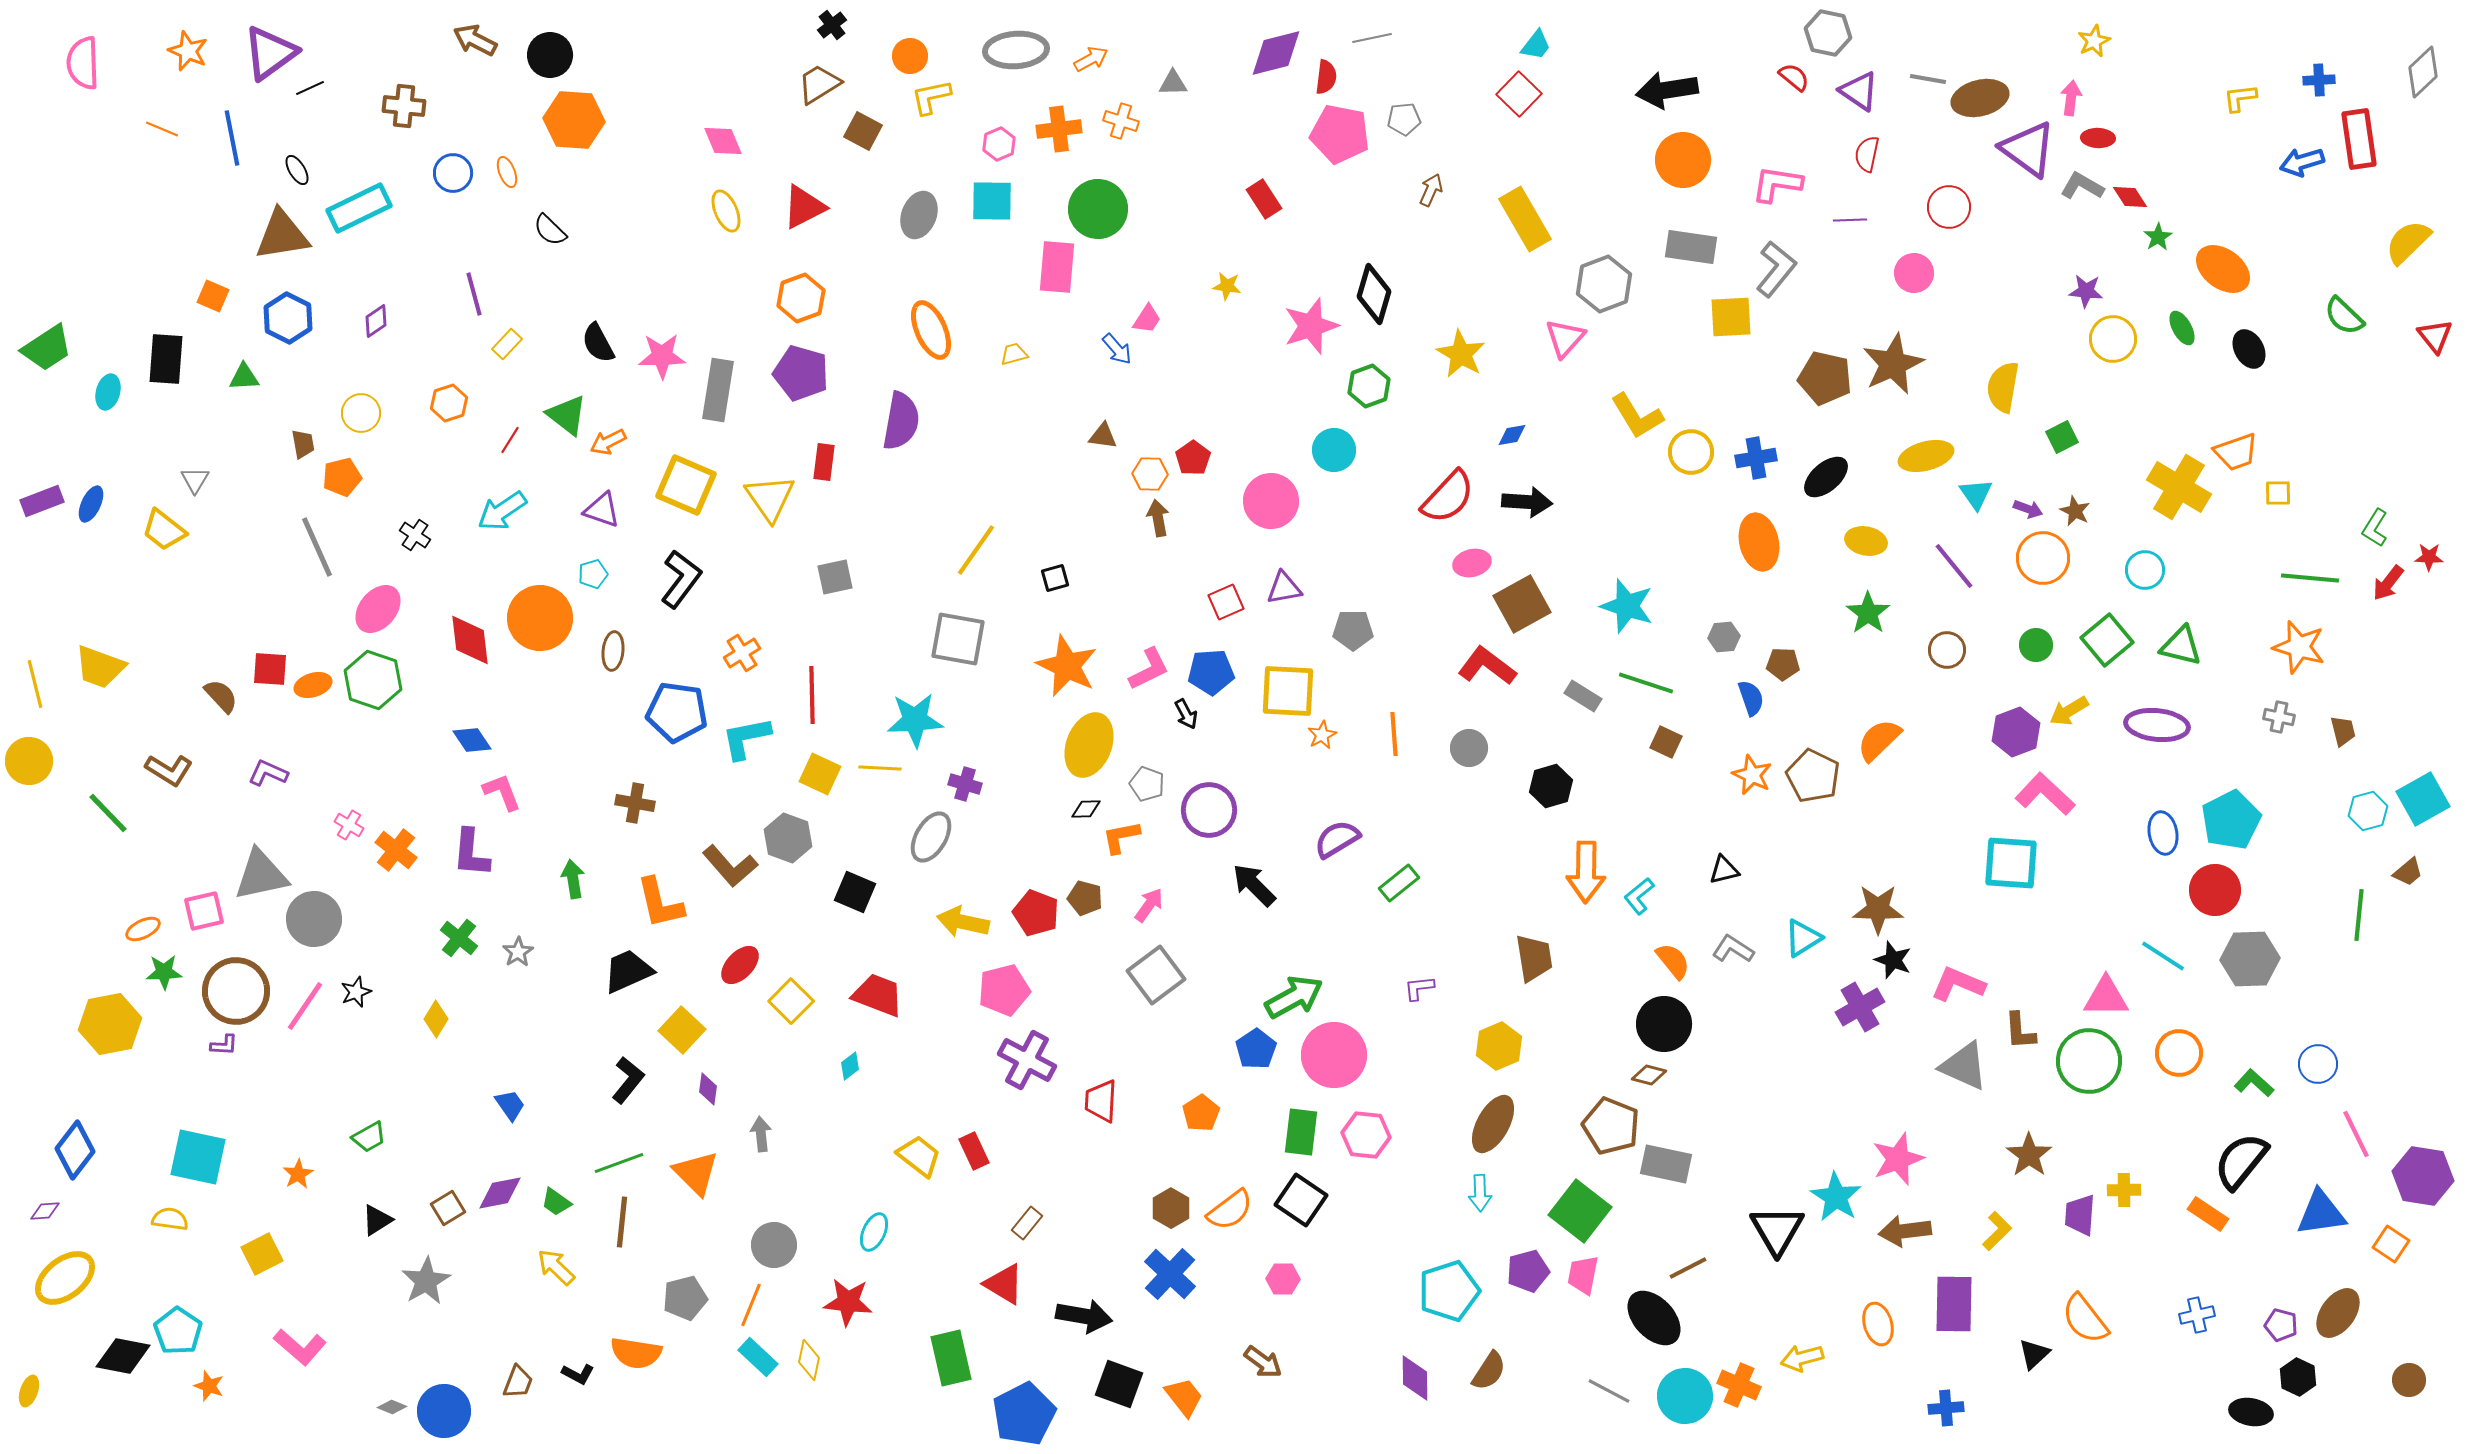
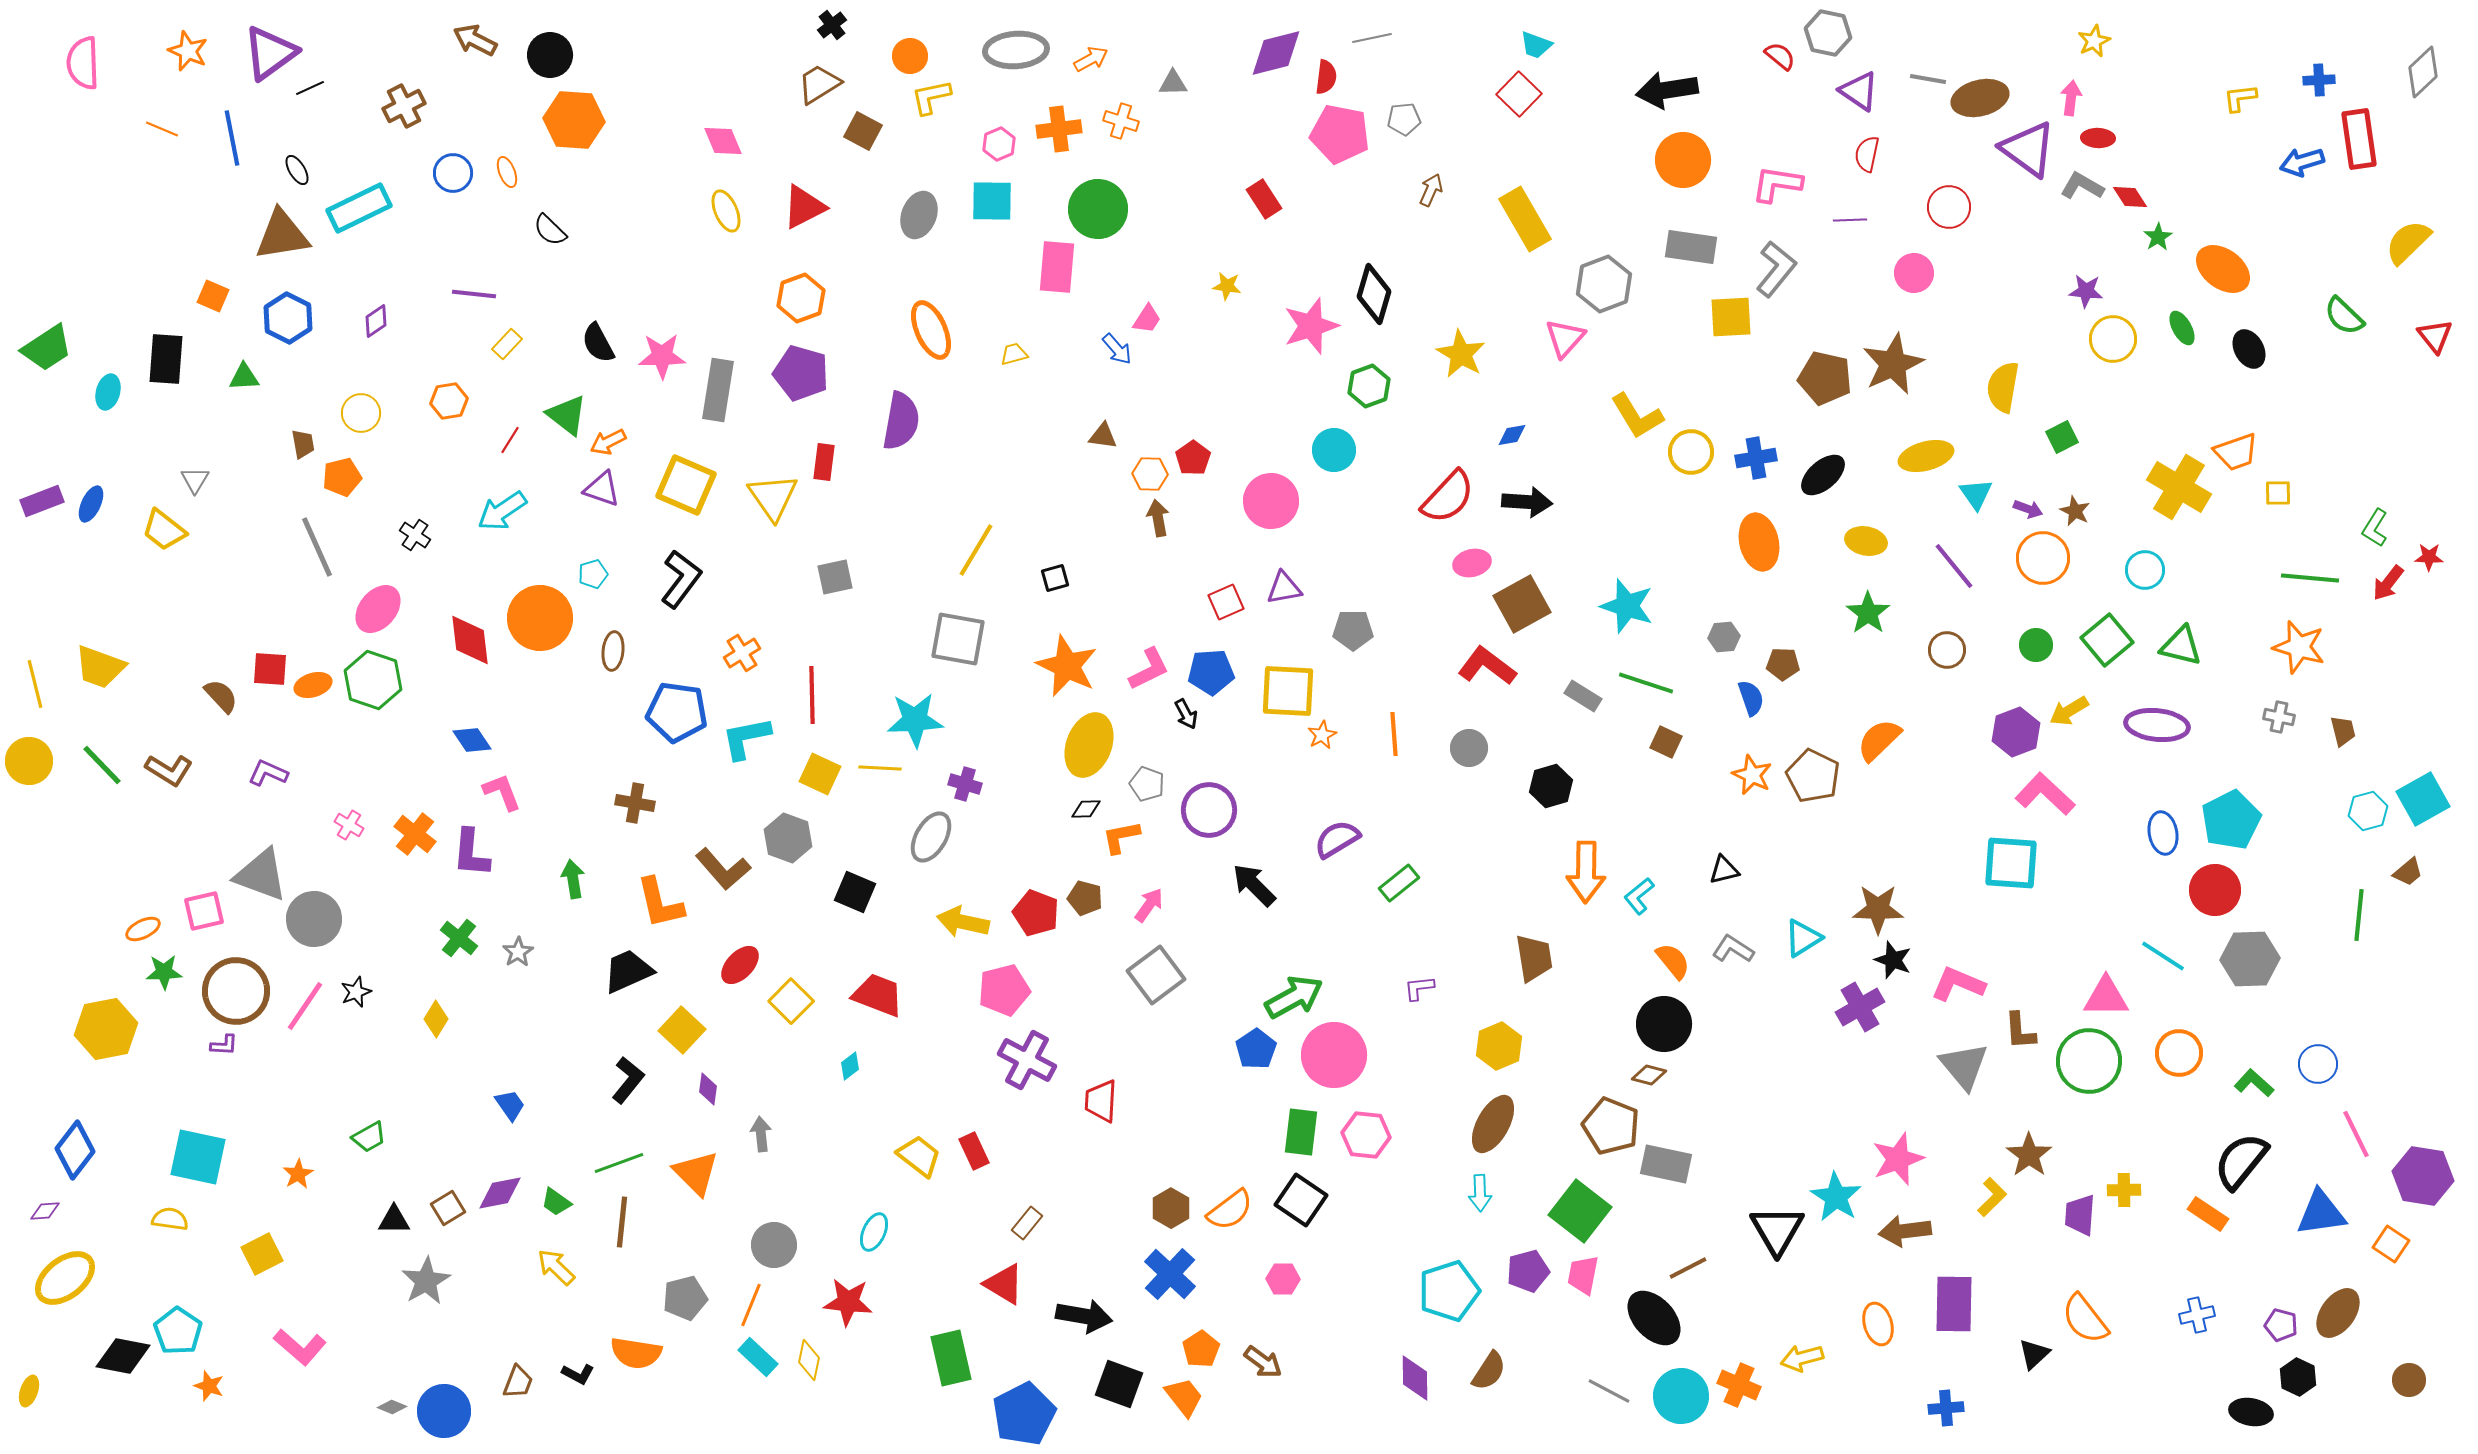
cyan trapezoid at (1536, 45): rotated 72 degrees clockwise
red semicircle at (1794, 77): moved 14 px left, 21 px up
brown cross at (404, 106): rotated 33 degrees counterclockwise
purple line at (474, 294): rotated 69 degrees counterclockwise
orange hexagon at (449, 403): moved 2 px up; rotated 9 degrees clockwise
black ellipse at (1826, 477): moved 3 px left, 2 px up
yellow triangle at (770, 498): moved 3 px right, 1 px up
purple triangle at (602, 510): moved 21 px up
yellow line at (976, 550): rotated 4 degrees counterclockwise
green line at (108, 813): moved 6 px left, 48 px up
orange cross at (396, 850): moved 19 px right, 16 px up
brown L-shape at (730, 866): moved 7 px left, 3 px down
gray triangle at (261, 875): rotated 32 degrees clockwise
yellow hexagon at (110, 1024): moved 4 px left, 5 px down
gray triangle at (1964, 1066): rotated 26 degrees clockwise
orange pentagon at (1201, 1113): moved 236 px down
black triangle at (377, 1220): moved 17 px right; rotated 32 degrees clockwise
yellow L-shape at (1997, 1231): moved 5 px left, 34 px up
cyan circle at (1685, 1396): moved 4 px left
